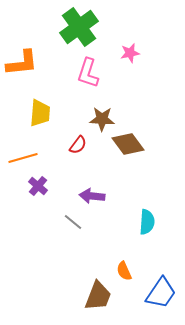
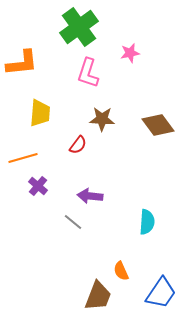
brown diamond: moved 30 px right, 19 px up
purple arrow: moved 2 px left
orange semicircle: moved 3 px left
